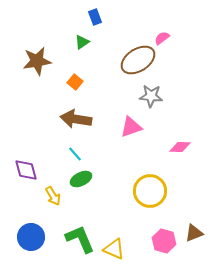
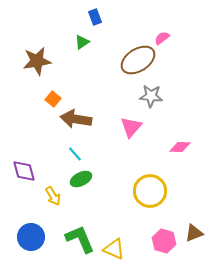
orange square: moved 22 px left, 17 px down
pink triangle: rotated 30 degrees counterclockwise
purple diamond: moved 2 px left, 1 px down
